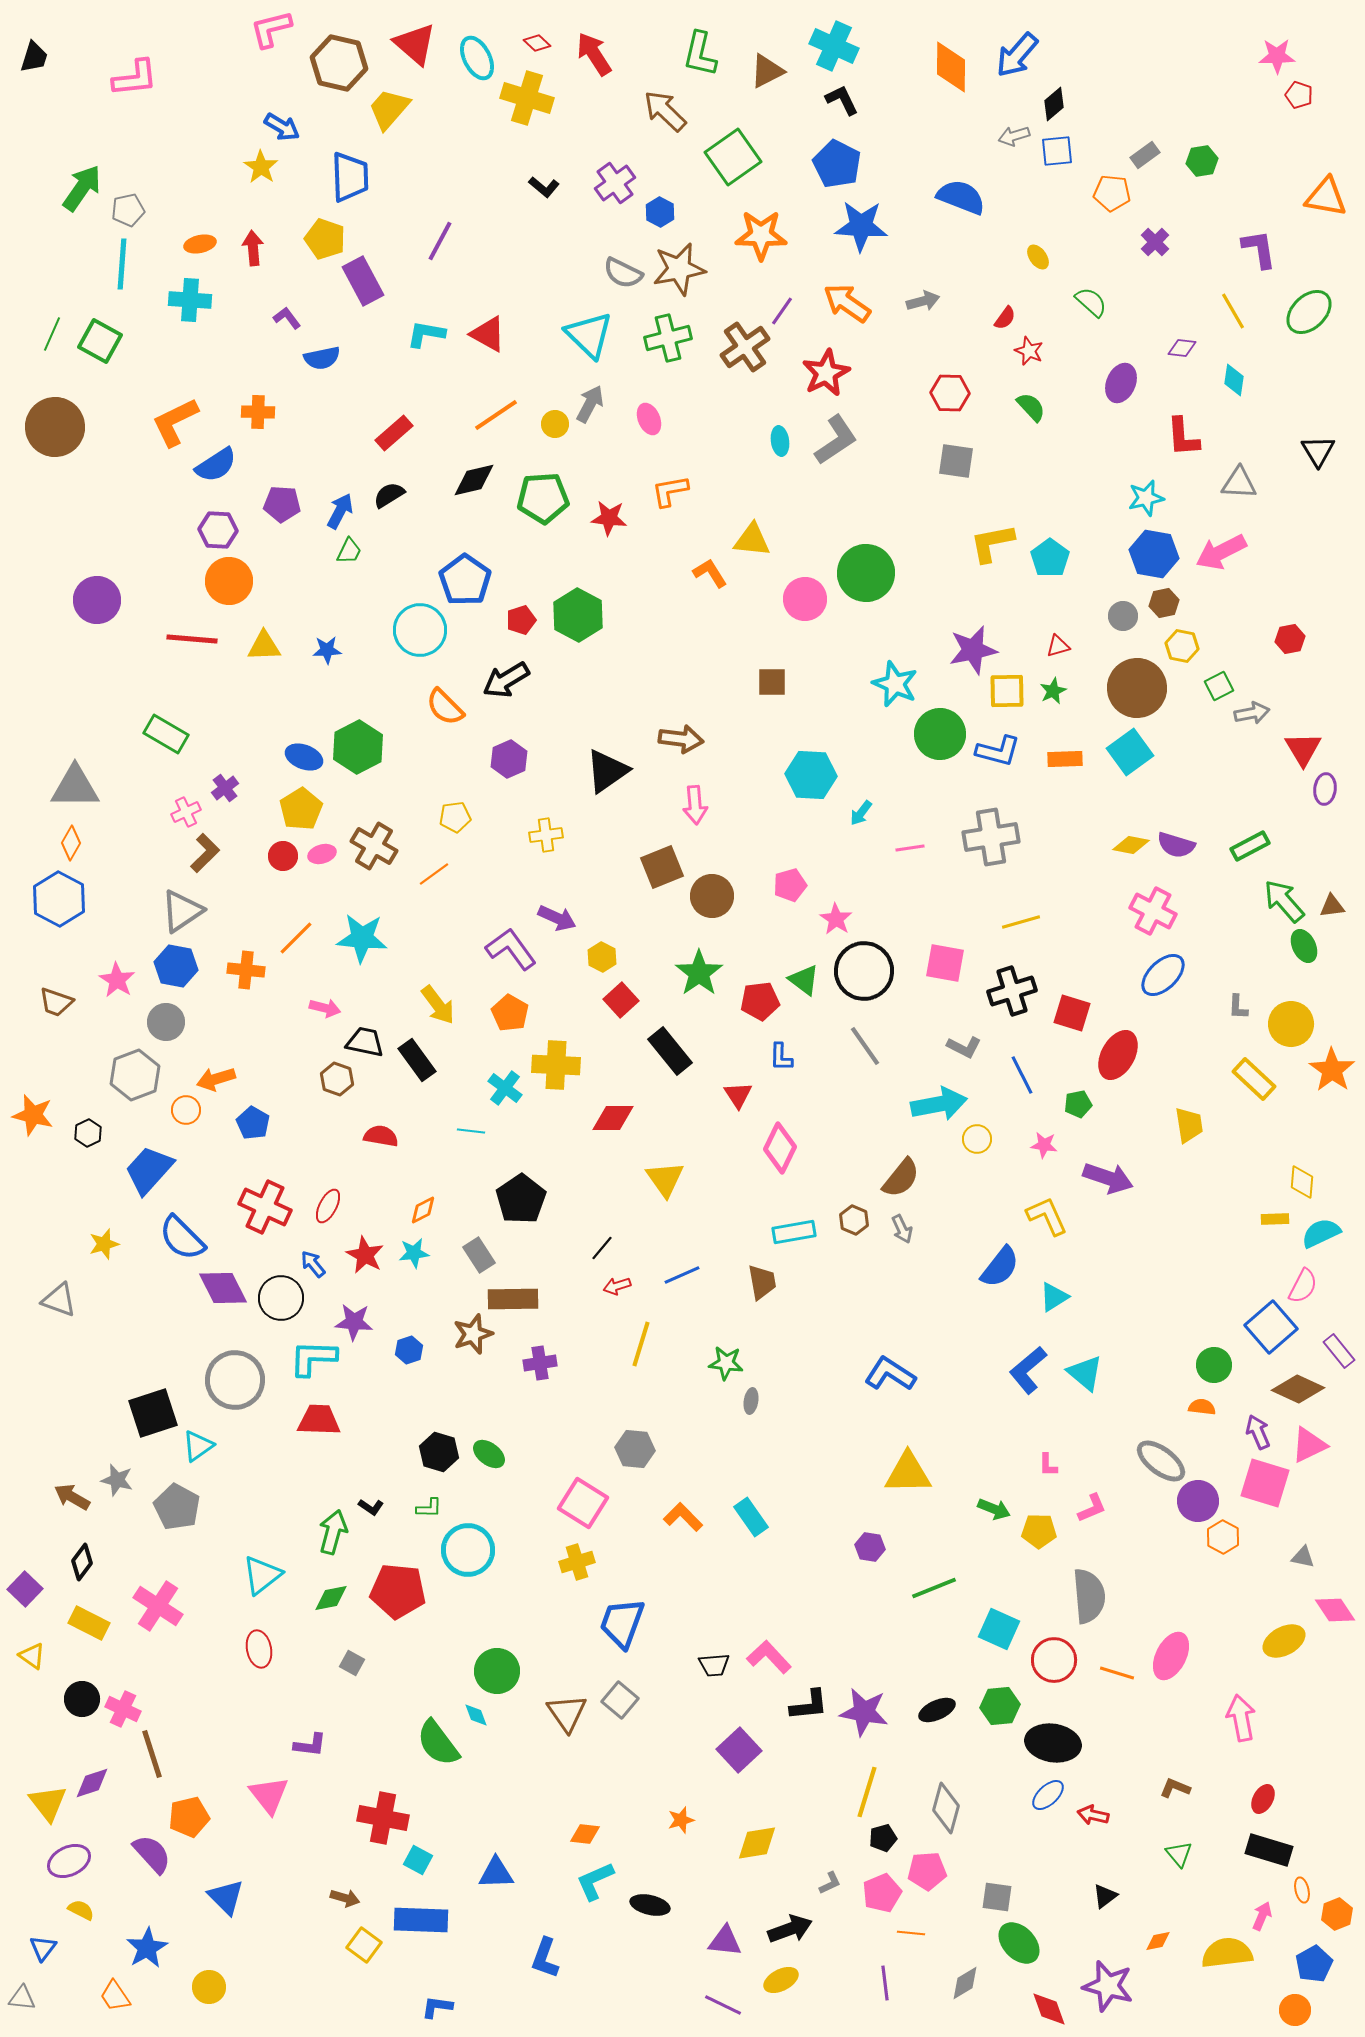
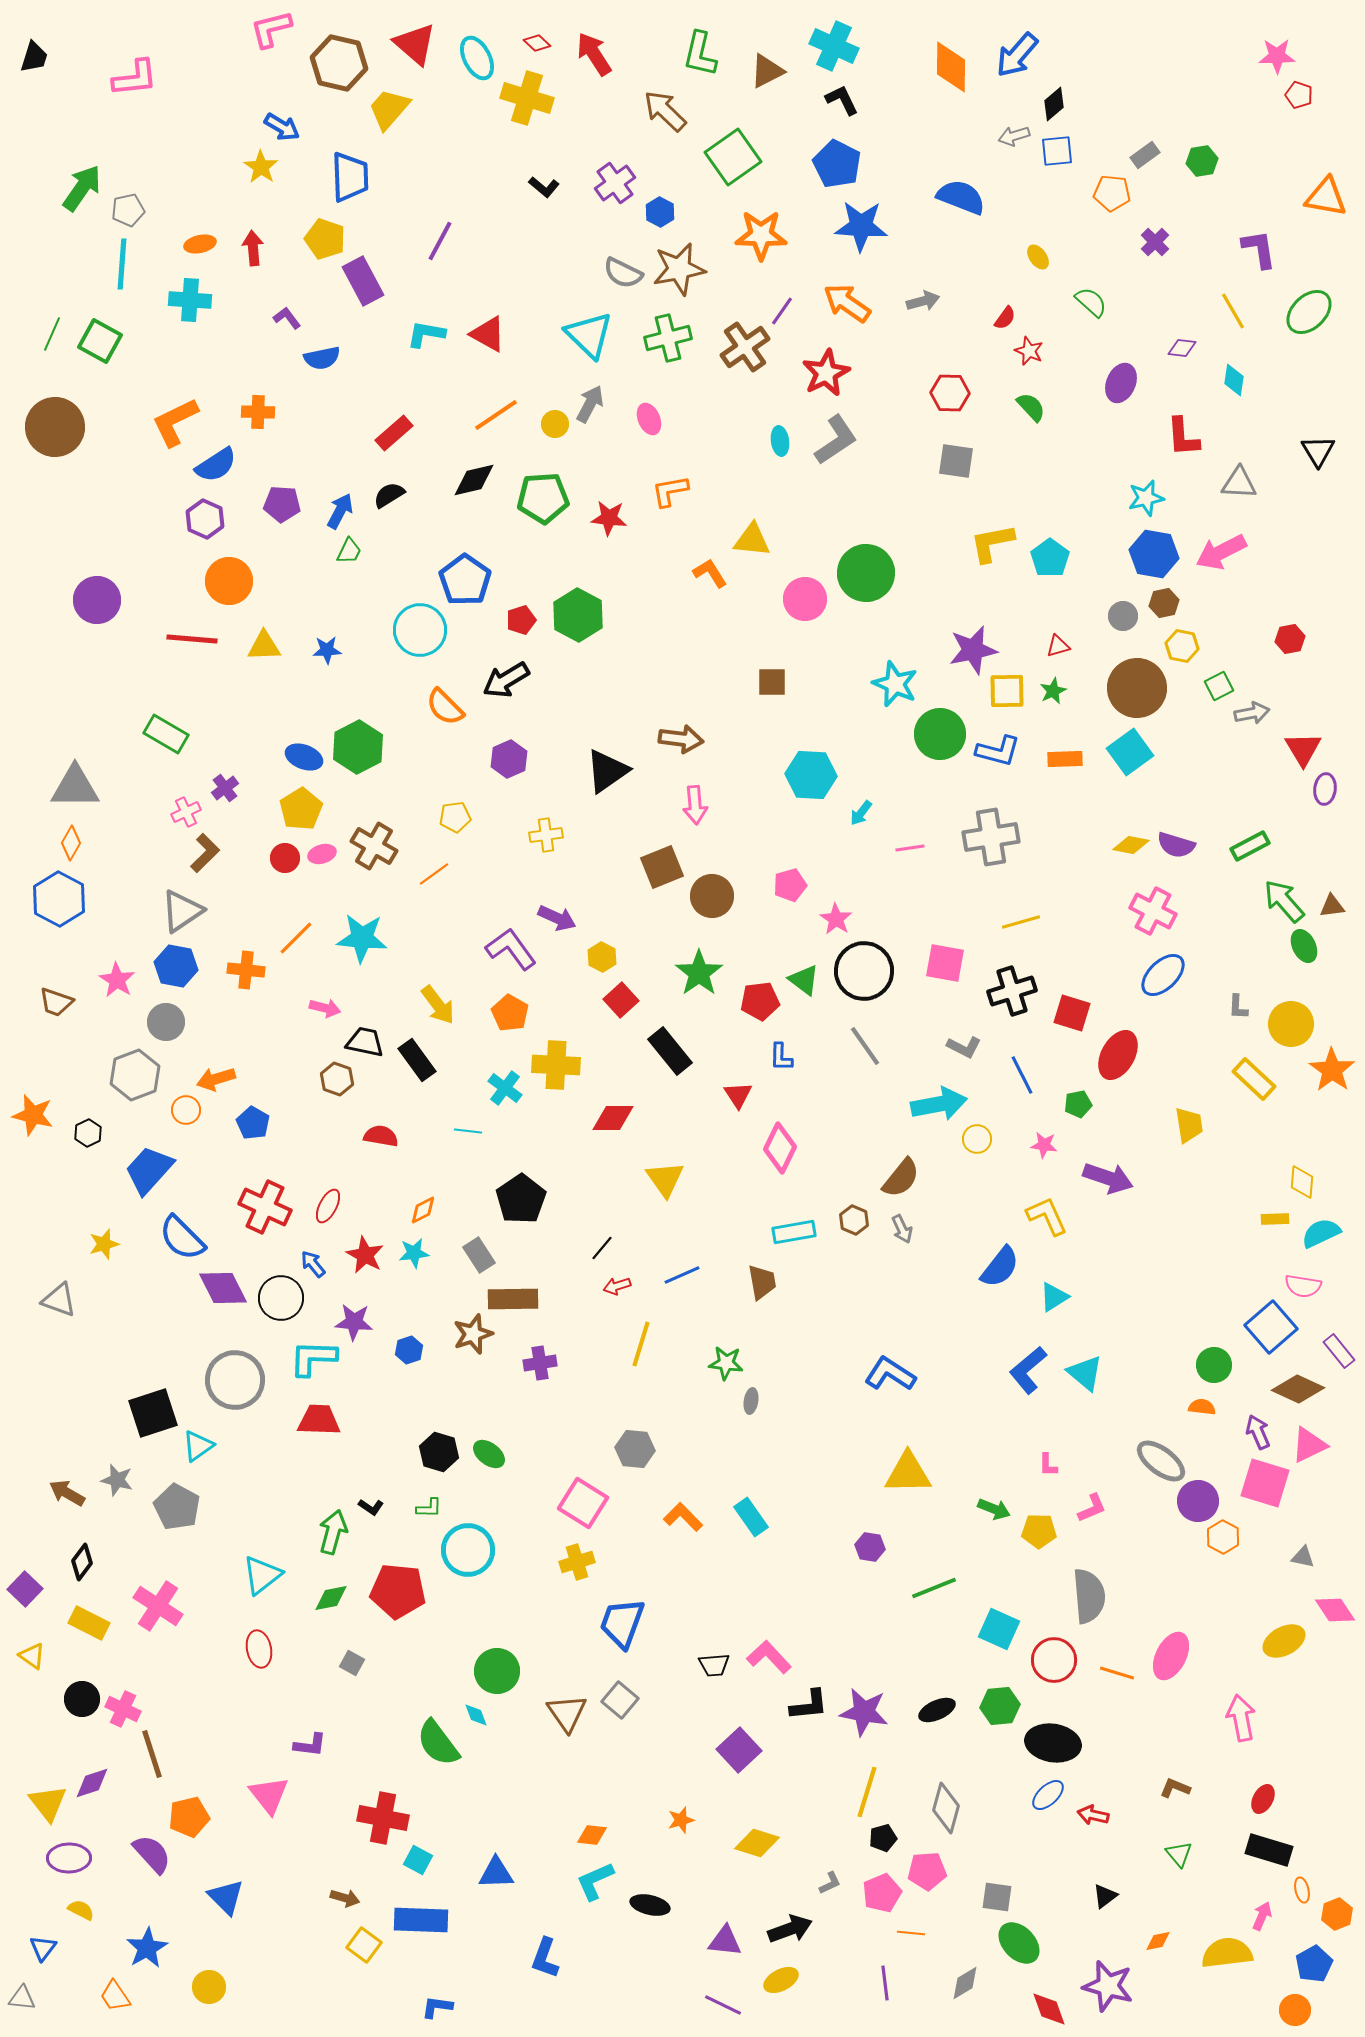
purple hexagon at (218, 530): moved 13 px left, 11 px up; rotated 21 degrees clockwise
red circle at (283, 856): moved 2 px right, 2 px down
cyan line at (471, 1131): moved 3 px left
pink semicircle at (1303, 1286): rotated 72 degrees clockwise
brown arrow at (72, 1497): moved 5 px left, 4 px up
orange diamond at (585, 1834): moved 7 px right, 1 px down
yellow diamond at (757, 1843): rotated 27 degrees clockwise
purple ellipse at (69, 1861): moved 3 px up; rotated 24 degrees clockwise
